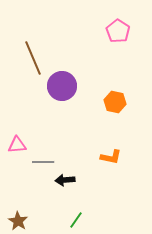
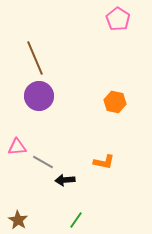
pink pentagon: moved 12 px up
brown line: moved 2 px right
purple circle: moved 23 px left, 10 px down
pink triangle: moved 2 px down
orange L-shape: moved 7 px left, 5 px down
gray line: rotated 30 degrees clockwise
brown star: moved 1 px up
